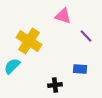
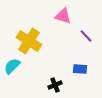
black cross: rotated 16 degrees counterclockwise
